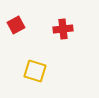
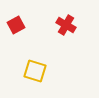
red cross: moved 3 px right, 4 px up; rotated 36 degrees clockwise
